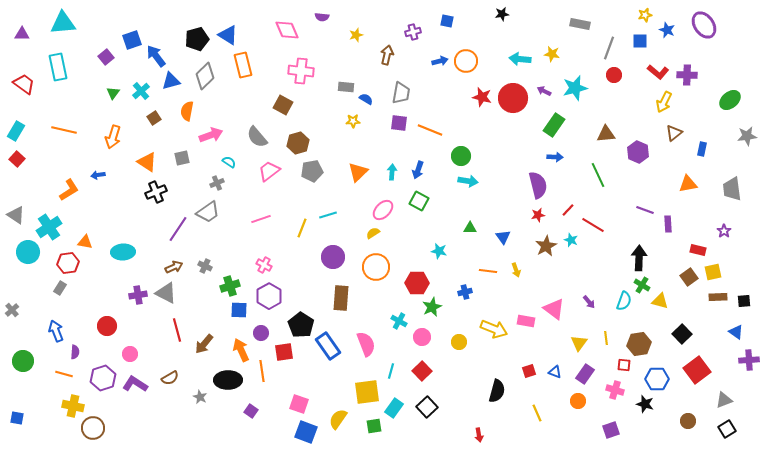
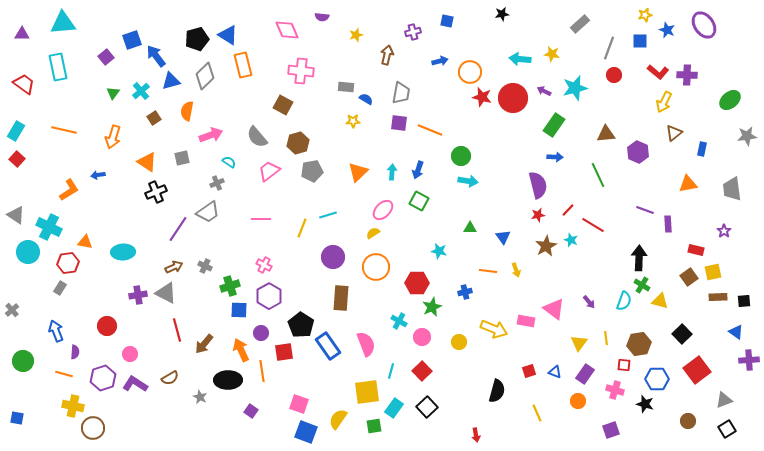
gray rectangle at (580, 24): rotated 54 degrees counterclockwise
orange circle at (466, 61): moved 4 px right, 11 px down
pink line at (261, 219): rotated 18 degrees clockwise
cyan cross at (49, 227): rotated 30 degrees counterclockwise
red rectangle at (698, 250): moved 2 px left
red arrow at (479, 435): moved 3 px left
